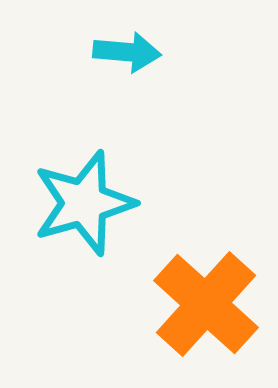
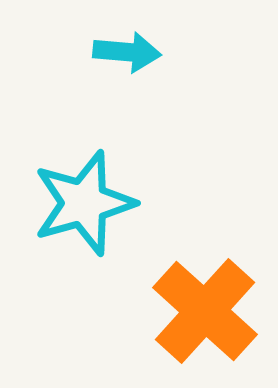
orange cross: moved 1 px left, 7 px down
